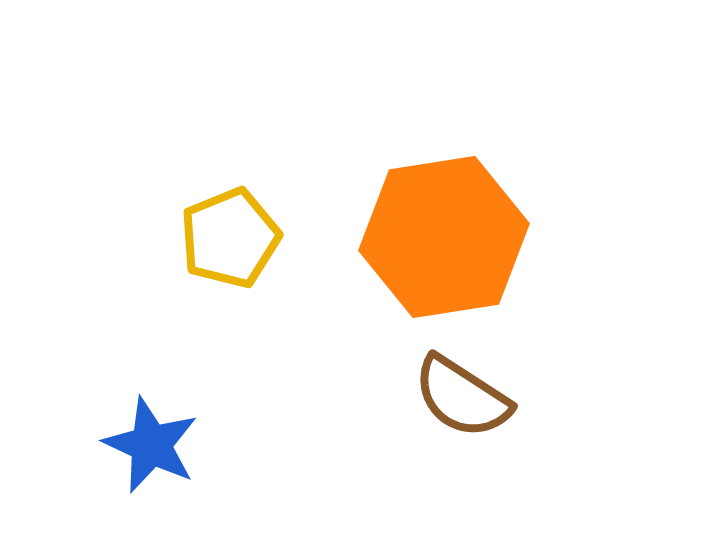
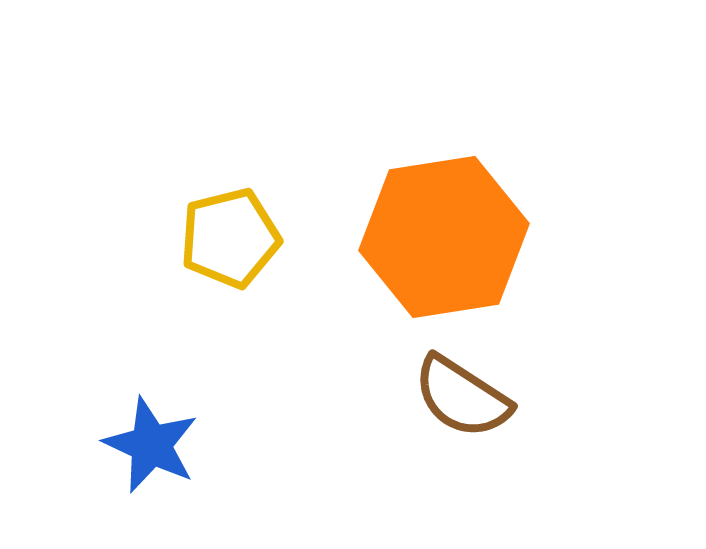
yellow pentagon: rotated 8 degrees clockwise
